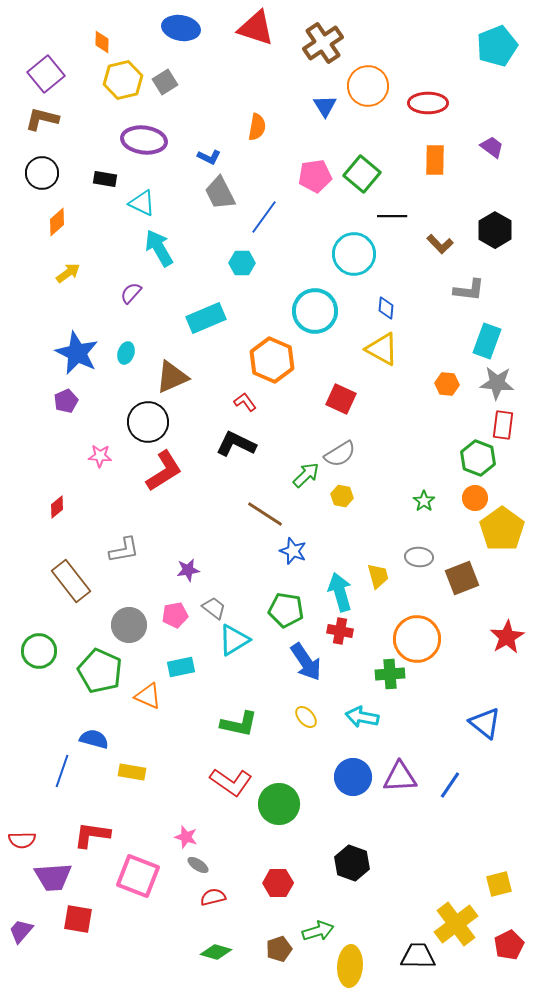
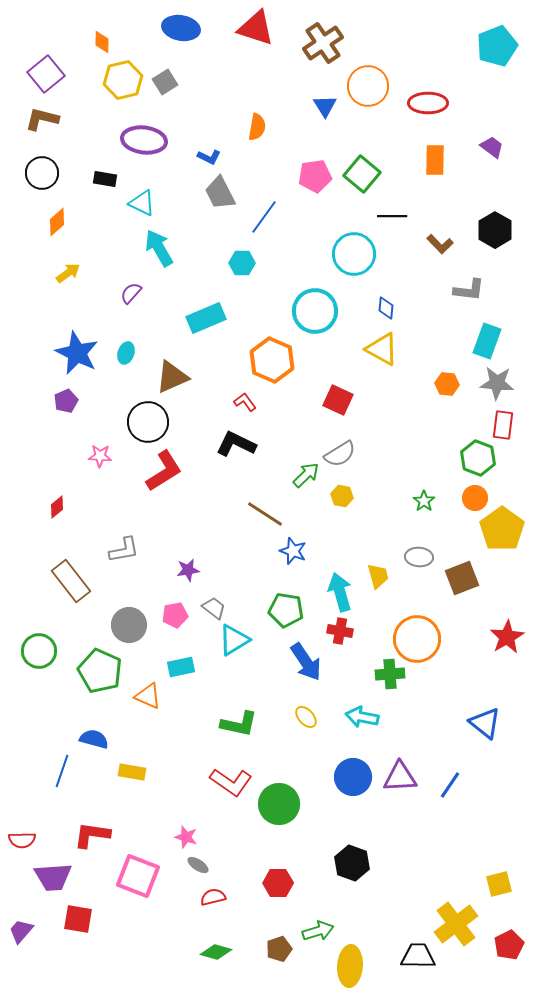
red square at (341, 399): moved 3 px left, 1 px down
